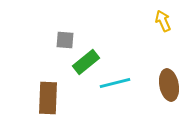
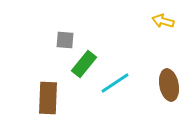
yellow arrow: rotated 50 degrees counterclockwise
green rectangle: moved 2 px left, 2 px down; rotated 12 degrees counterclockwise
cyan line: rotated 20 degrees counterclockwise
